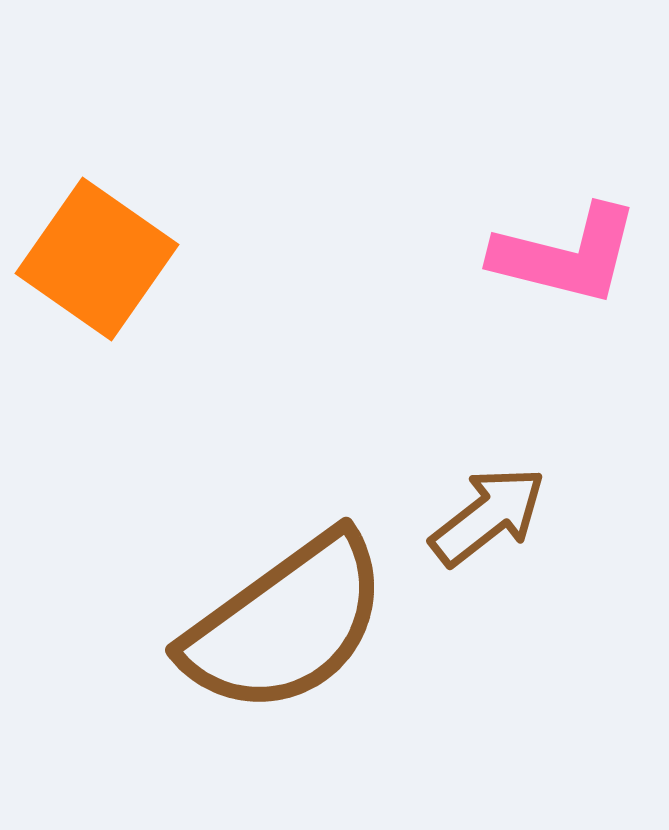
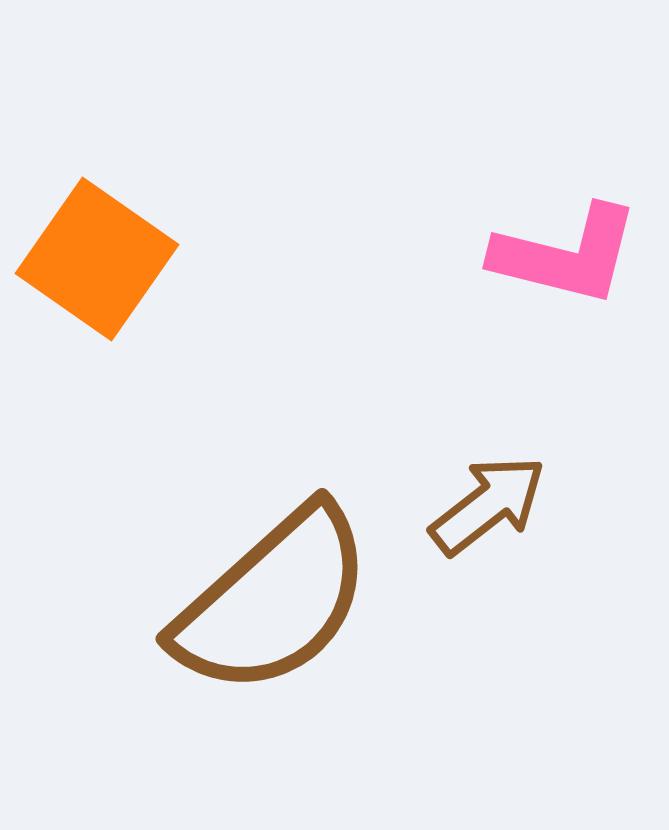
brown arrow: moved 11 px up
brown semicircle: moved 13 px left, 23 px up; rotated 6 degrees counterclockwise
